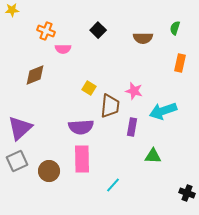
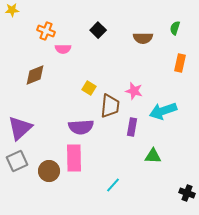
pink rectangle: moved 8 px left, 1 px up
